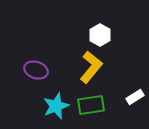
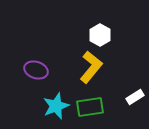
green rectangle: moved 1 px left, 2 px down
